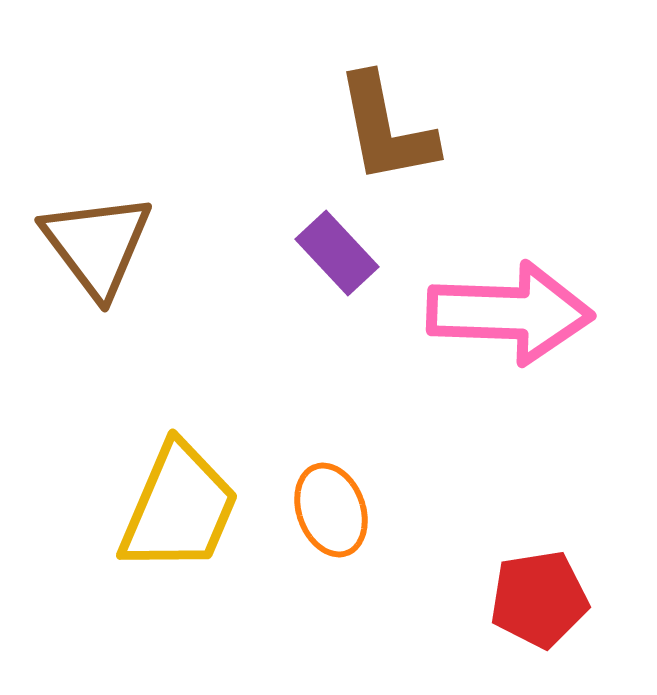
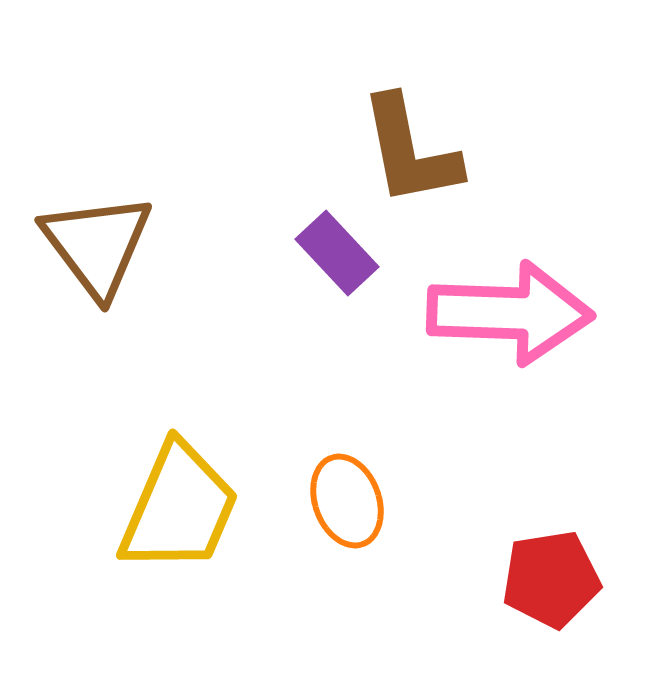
brown L-shape: moved 24 px right, 22 px down
orange ellipse: moved 16 px right, 9 px up
red pentagon: moved 12 px right, 20 px up
